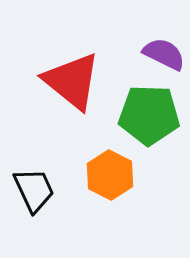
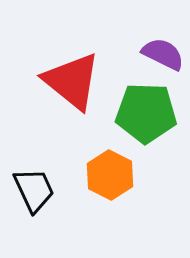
purple semicircle: moved 1 px left
green pentagon: moved 3 px left, 2 px up
